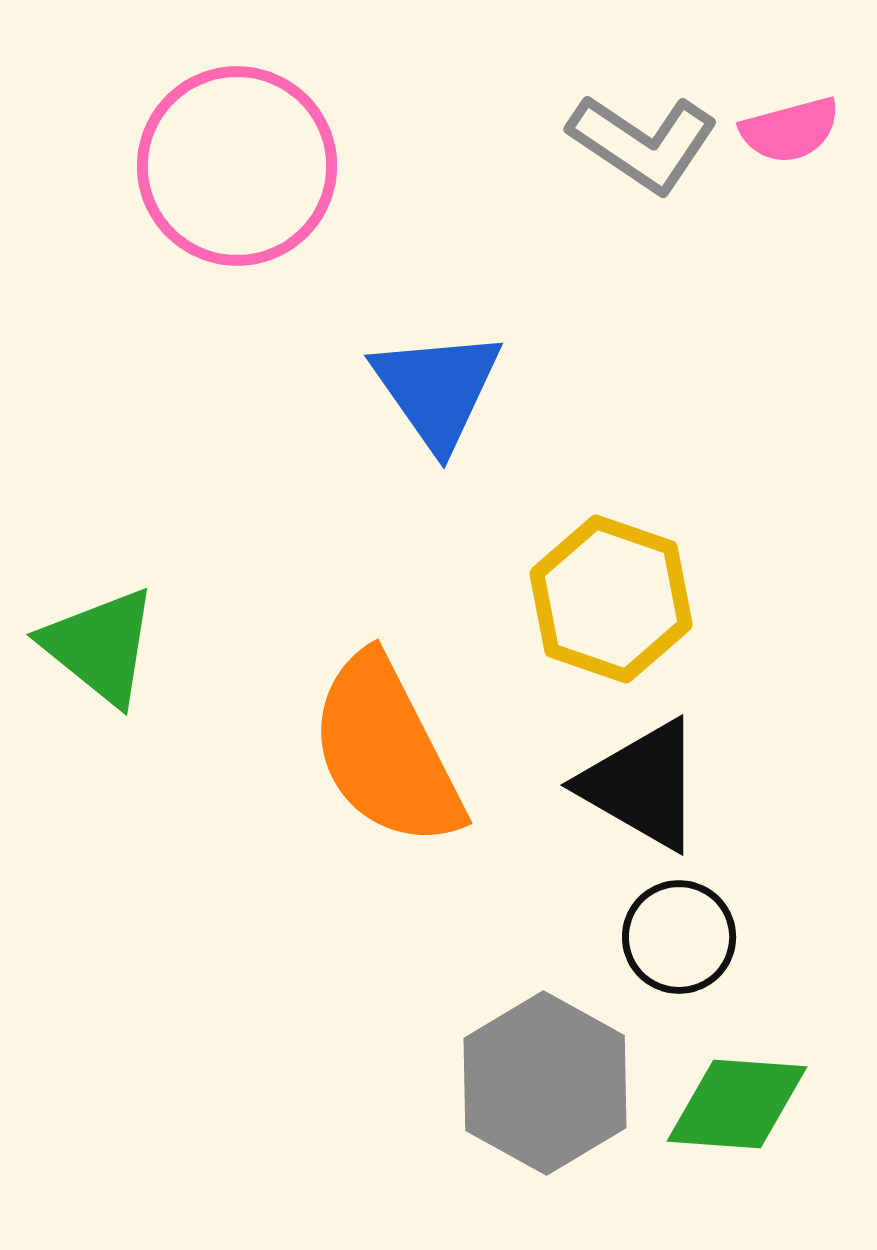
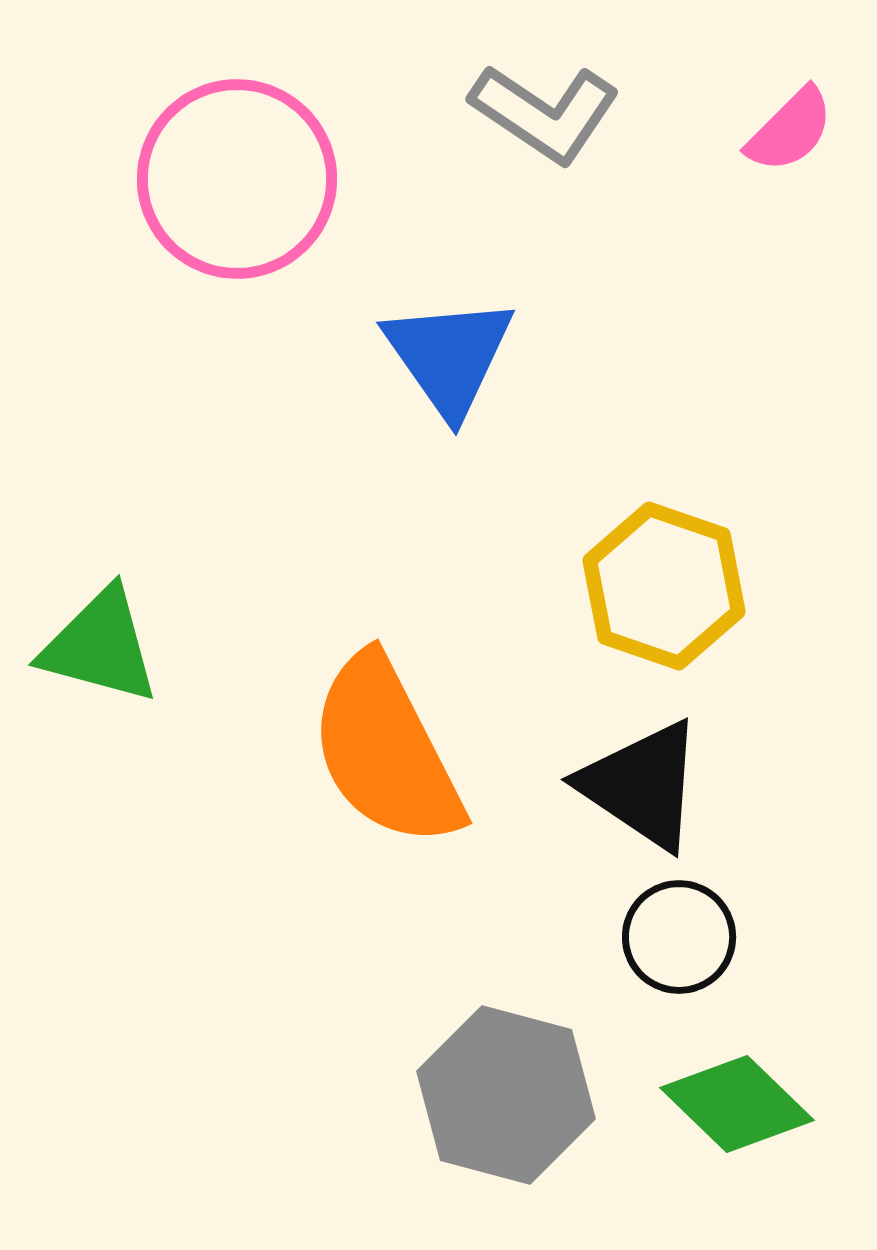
pink semicircle: rotated 30 degrees counterclockwise
gray L-shape: moved 98 px left, 30 px up
pink circle: moved 13 px down
blue triangle: moved 12 px right, 33 px up
yellow hexagon: moved 53 px right, 13 px up
green triangle: rotated 24 degrees counterclockwise
black triangle: rotated 4 degrees clockwise
gray hexagon: moved 39 px left, 12 px down; rotated 14 degrees counterclockwise
green diamond: rotated 40 degrees clockwise
